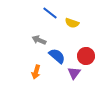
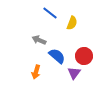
yellow semicircle: rotated 88 degrees counterclockwise
red circle: moved 2 px left
